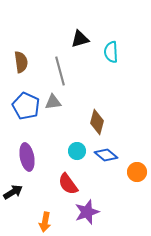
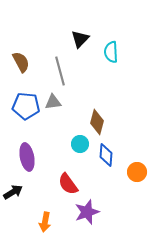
black triangle: rotated 30 degrees counterclockwise
brown semicircle: rotated 20 degrees counterclockwise
blue pentagon: rotated 20 degrees counterclockwise
cyan circle: moved 3 px right, 7 px up
blue diamond: rotated 55 degrees clockwise
